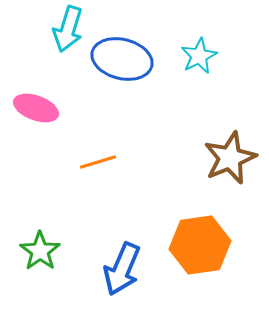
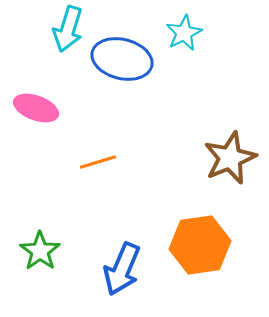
cyan star: moved 15 px left, 23 px up
